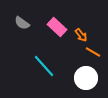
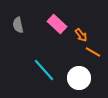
gray semicircle: moved 4 px left, 2 px down; rotated 42 degrees clockwise
pink rectangle: moved 3 px up
cyan line: moved 4 px down
white circle: moved 7 px left
